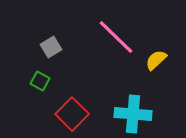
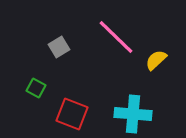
gray square: moved 8 px right
green square: moved 4 px left, 7 px down
red square: rotated 24 degrees counterclockwise
